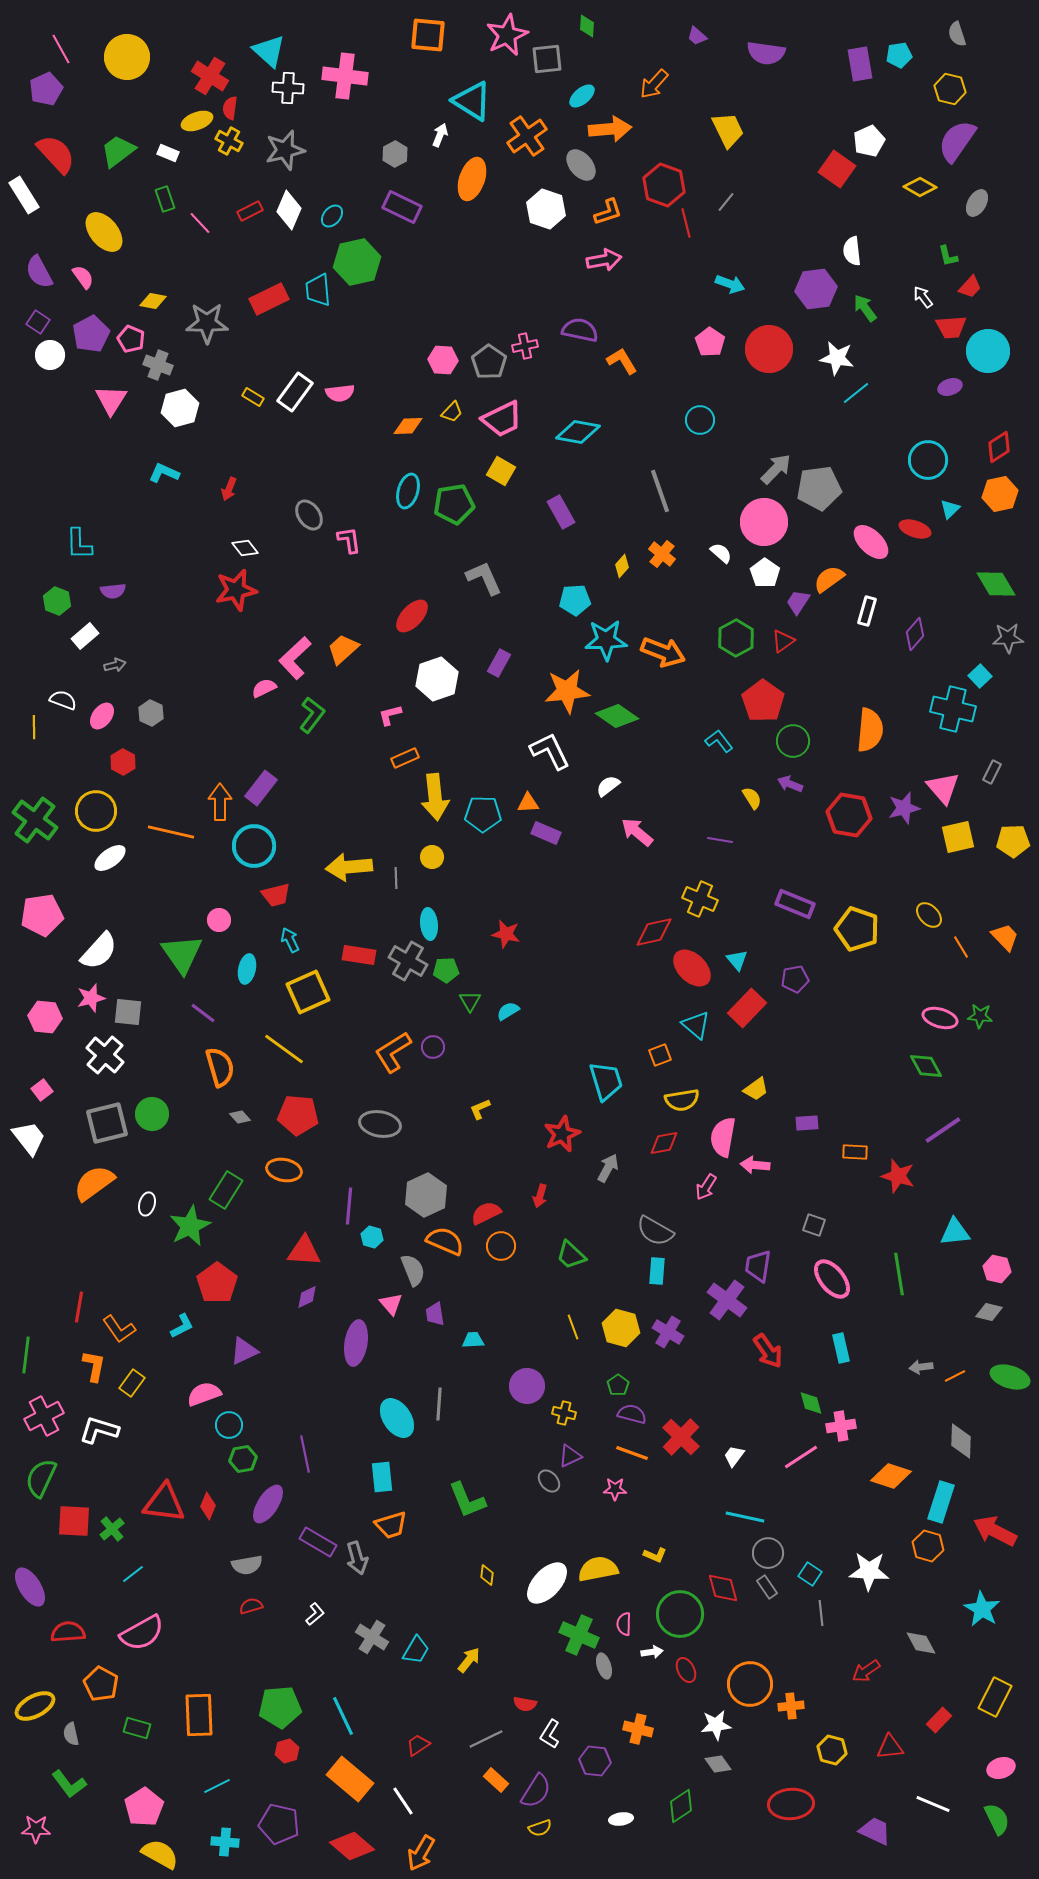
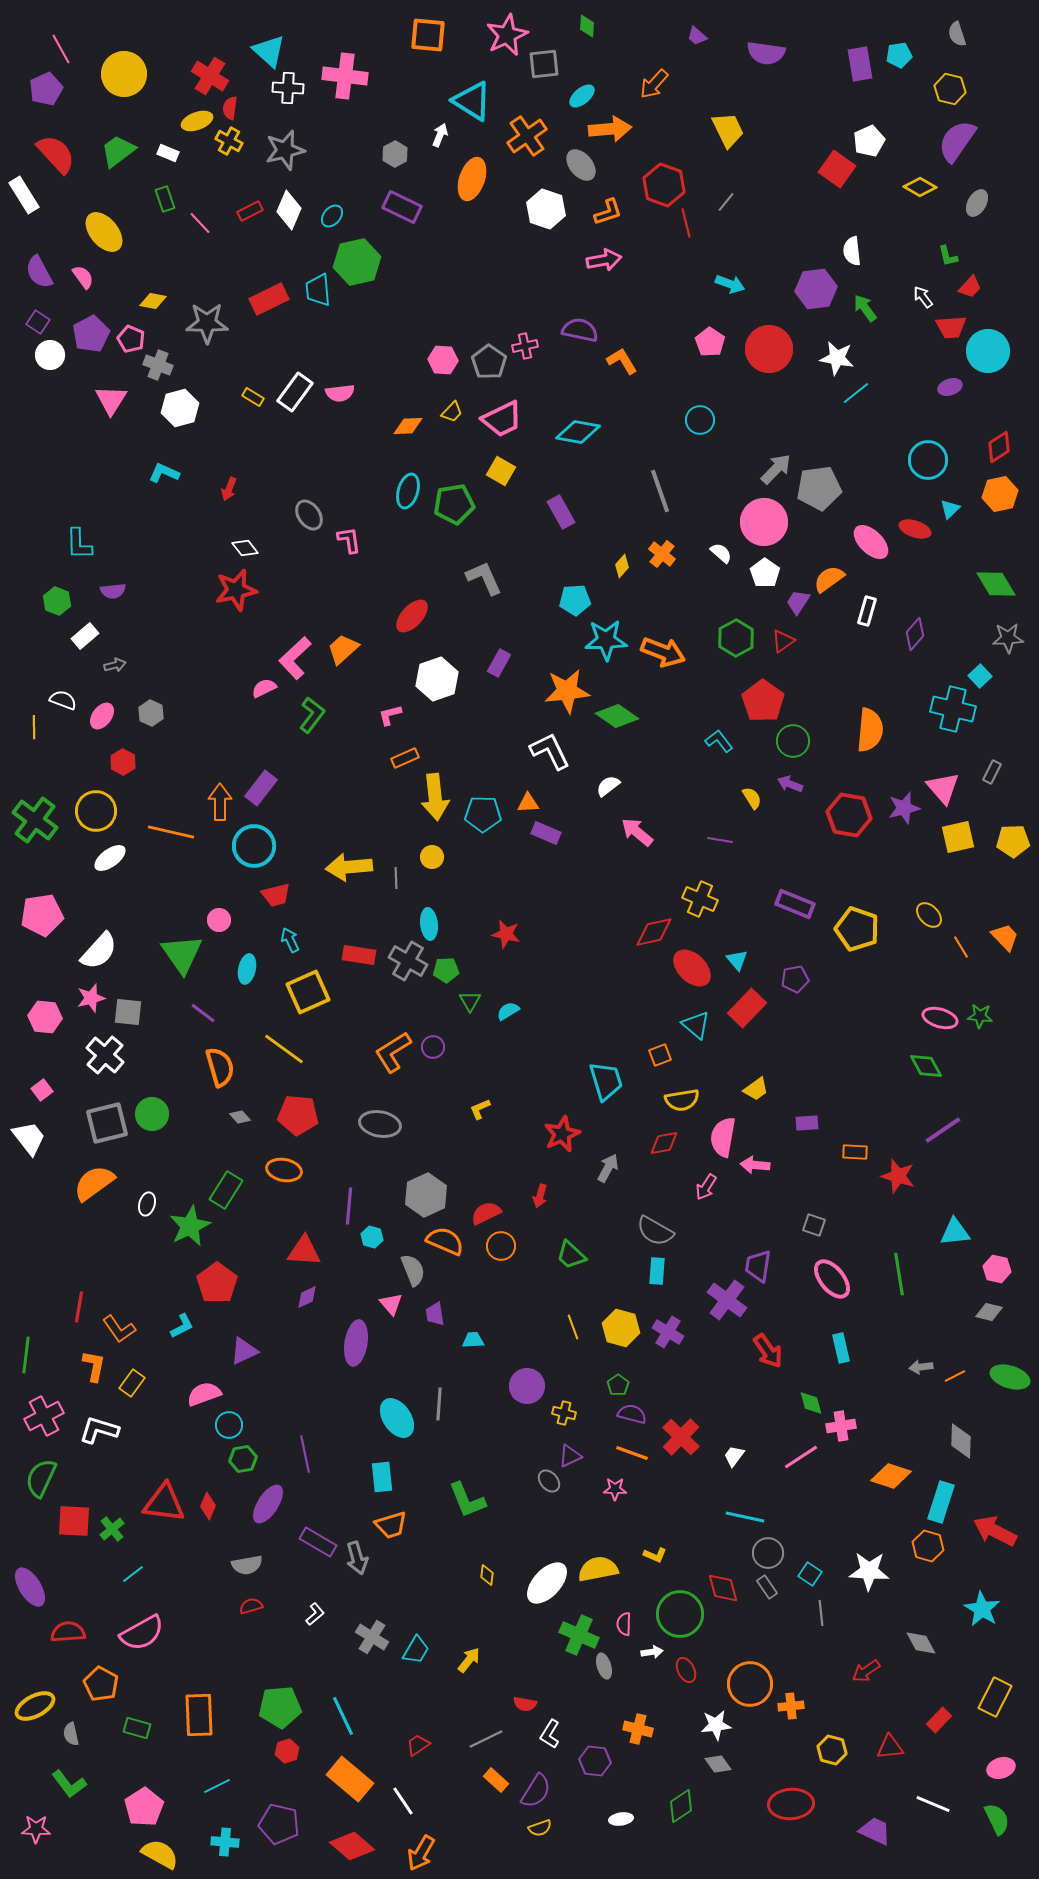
yellow circle at (127, 57): moved 3 px left, 17 px down
gray square at (547, 59): moved 3 px left, 5 px down
